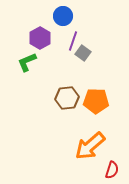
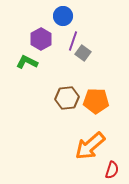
purple hexagon: moved 1 px right, 1 px down
green L-shape: rotated 50 degrees clockwise
